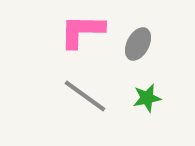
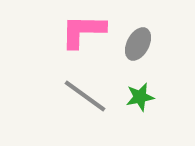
pink L-shape: moved 1 px right
green star: moved 7 px left, 1 px up
